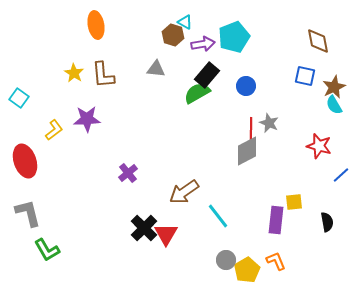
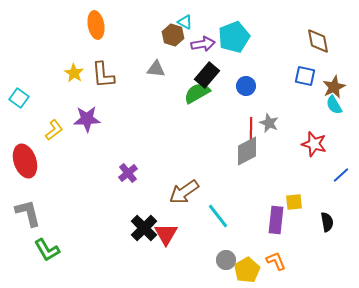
red star: moved 5 px left, 2 px up
